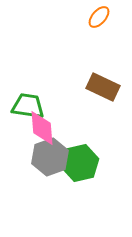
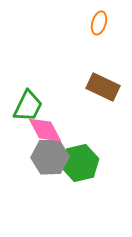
orange ellipse: moved 6 px down; rotated 25 degrees counterclockwise
green trapezoid: rotated 108 degrees clockwise
pink diamond: moved 3 px right, 2 px down; rotated 24 degrees counterclockwise
gray hexagon: rotated 18 degrees clockwise
